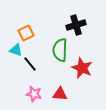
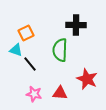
black cross: rotated 18 degrees clockwise
red star: moved 5 px right, 11 px down
red triangle: moved 1 px up
